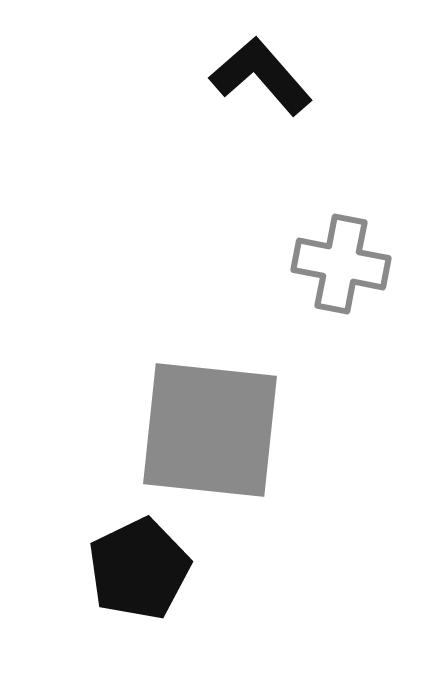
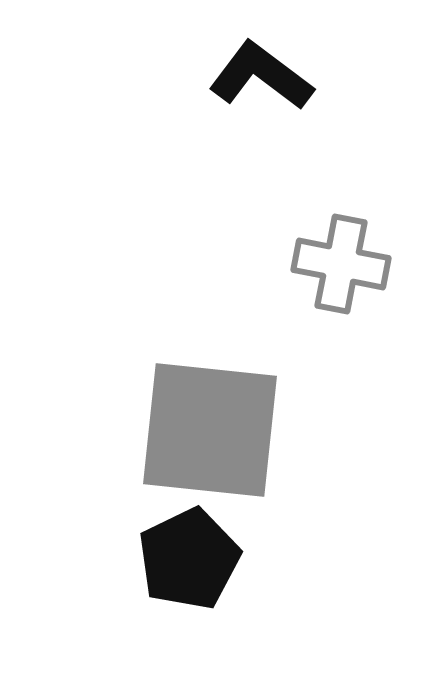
black L-shape: rotated 12 degrees counterclockwise
black pentagon: moved 50 px right, 10 px up
